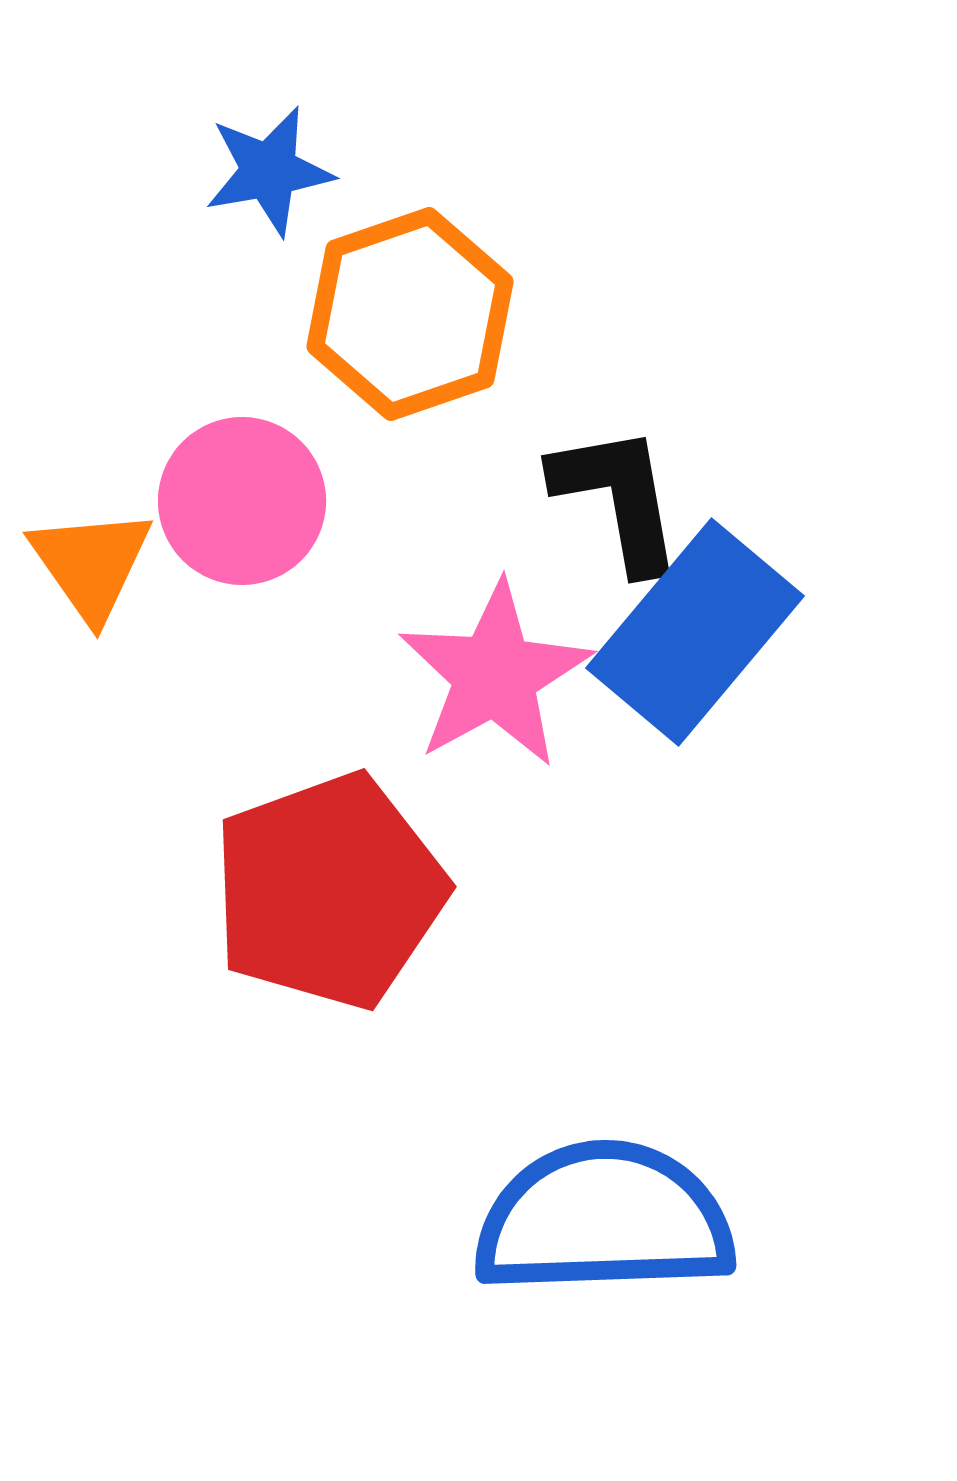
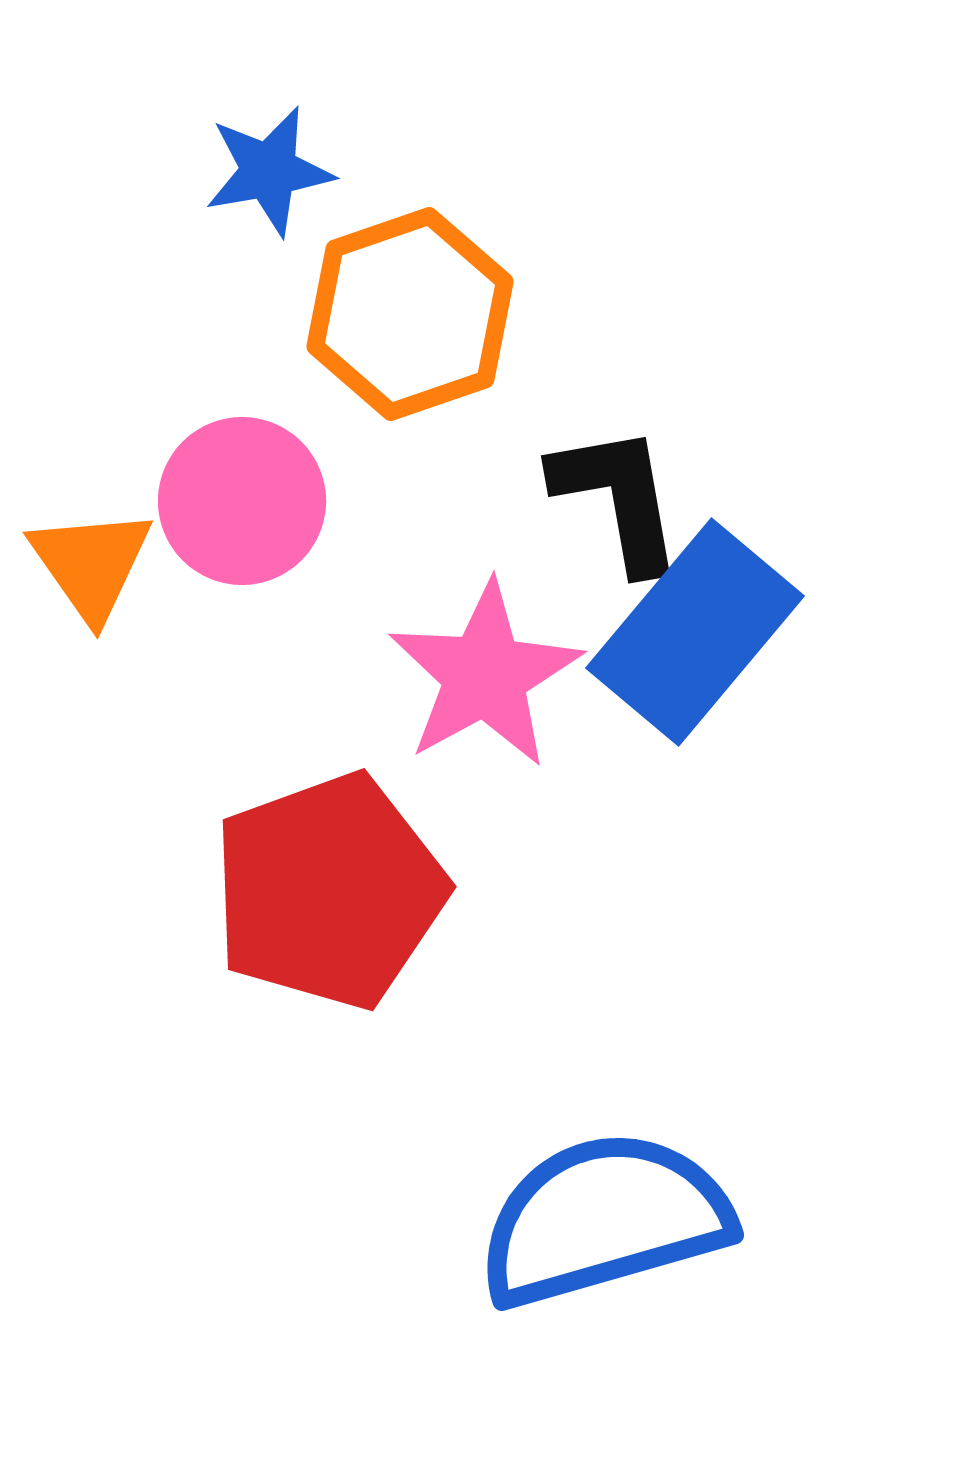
pink star: moved 10 px left
blue semicircle: rotated 14 degrees counterclockwise
